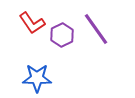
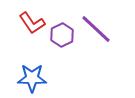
purple line: rotated 12 degrees counterclockwise
blue star: moved 5 px left
